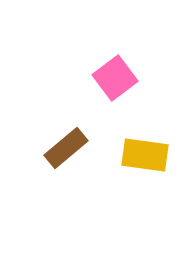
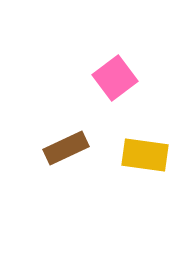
brown rectangle: rotated 15 degrees clockwise
